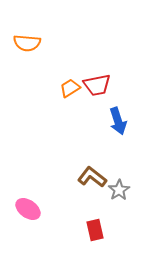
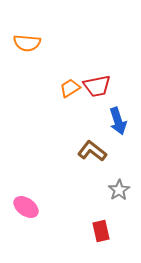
red trapezoid: moved 1 px down
brown L-shape: moved 26 px up
pink ellipse: moved 2 px left, 2 px up
red rectangle: moved 6 px right, 1 px down
